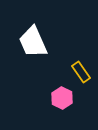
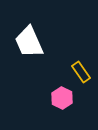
white trapezoid: moved 4 px left
